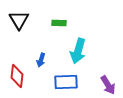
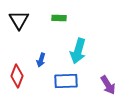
green rectangle: moved 5 px up
red diamond: rotated 15 degrees clockwise
blue rectangle: moved 1 px up
